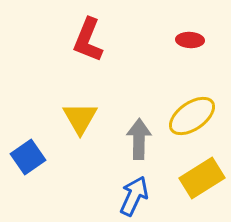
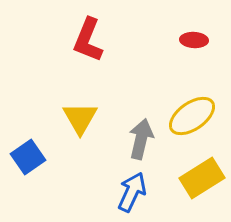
red ellipse: moved 4 px right
gray arrow: moved 2 px right; rotated 12 degrees clockwise
blue arrow: moved 2 px left, 4 px up
